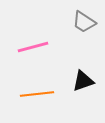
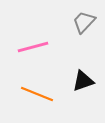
gray trapezoid: rotated 100 degrees clockwise
orange line: rotated 28 degrees clockwise
